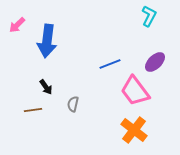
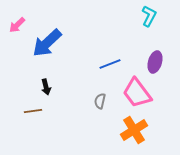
blue arrow: moved 2 px down; rotated 40 degrees clockwise
purple ellipse: rotated 30 degrees counterclockwise
black arrow: rotated 21 degrees clockwise
pink trapezoid: moved 2 px right, 2 px down
gray semicircle: moved 27 px right, 3 px up
brown line: moved 1 px down
orange cross: rotated 20 degrees clockwise
